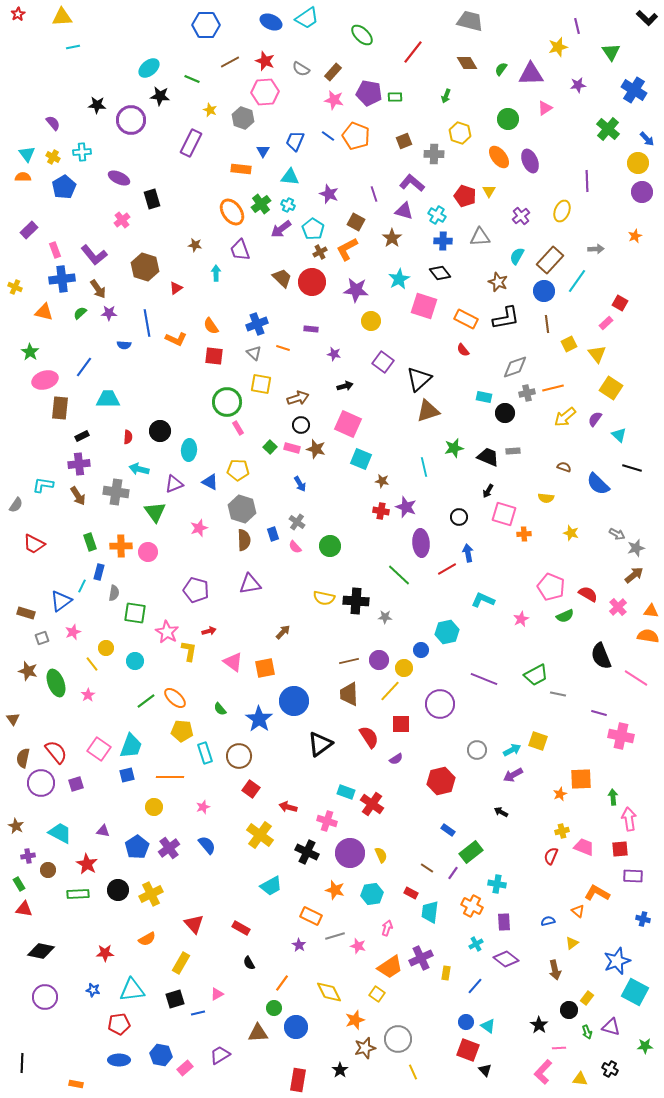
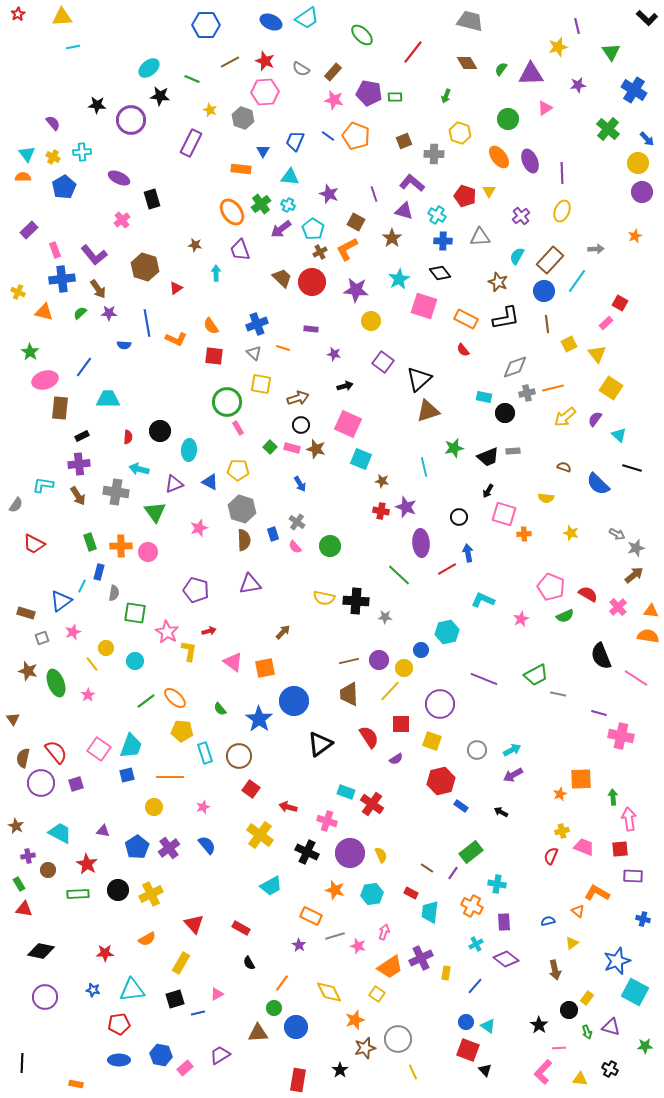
purple line at (587, 181): moved 25 px left, 8 px up
yellow cross at (15, 287): moved 3 px right, 5 px down
black trapezoid at (488, 457): rotated 135 degrees clockwise
yellow square at (538, 741): moved 106 px left
blue rectangle at (448, 830): moved 13 px right, 24 px up
pink arrow at (387, 928): moved 3 px left, 4 px down
